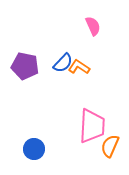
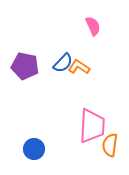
orange semicircle: moved 1 px up; rotated 15 degrees counterclockwise
